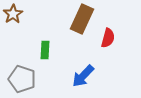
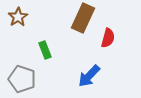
brown star: moved 5 px right, 3 px down
brown rectangle: moved 1 px right, 1 px up
green rectangle: rotated 24 degrees counterclockwise
blue arrow: moved 6 px right
